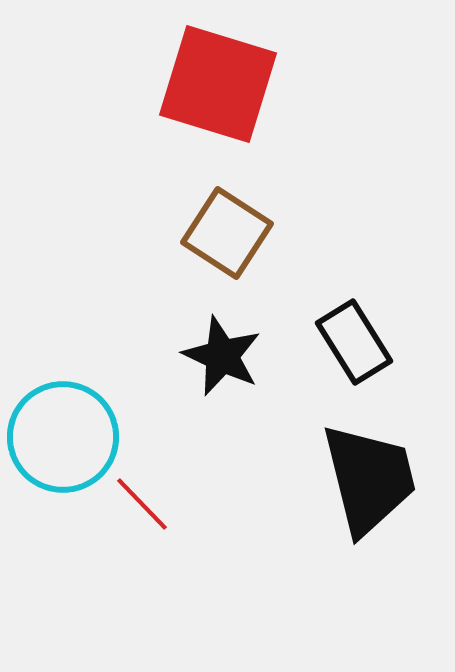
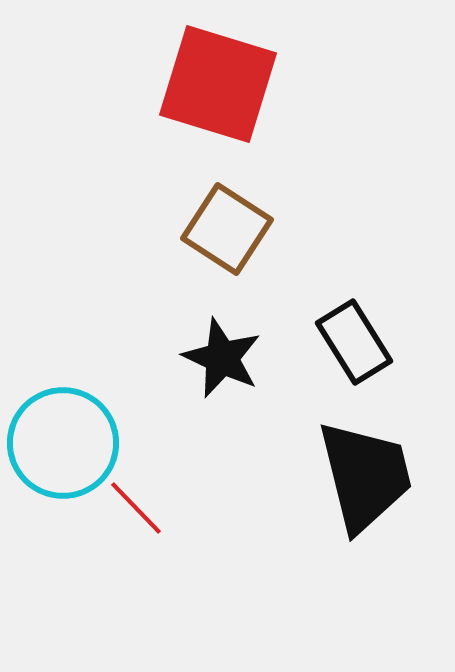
brown square: moved 4 px up
black star: moved 2 px down
cyan circle: moved 6 px down
black trapezoid: moved 4 px left, 3 px up
red line: moved 6 px left, 4 px down
